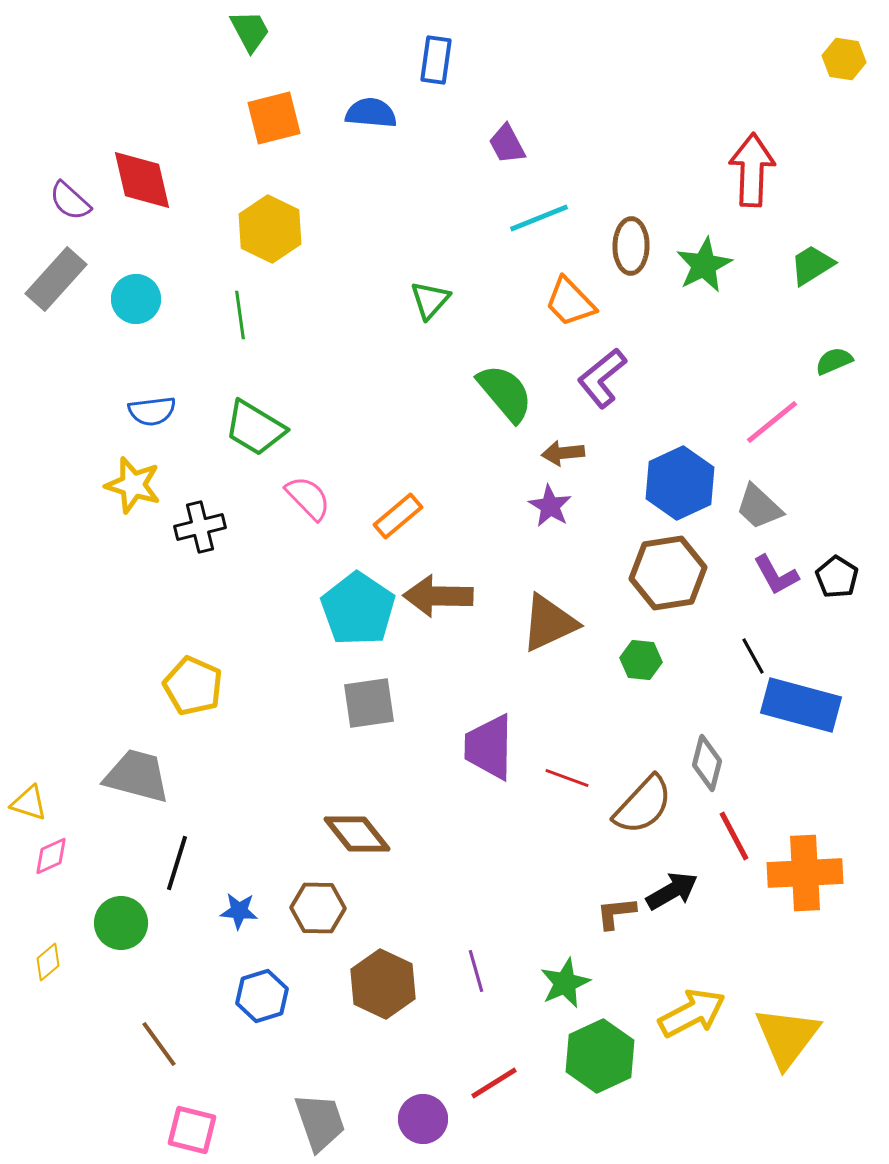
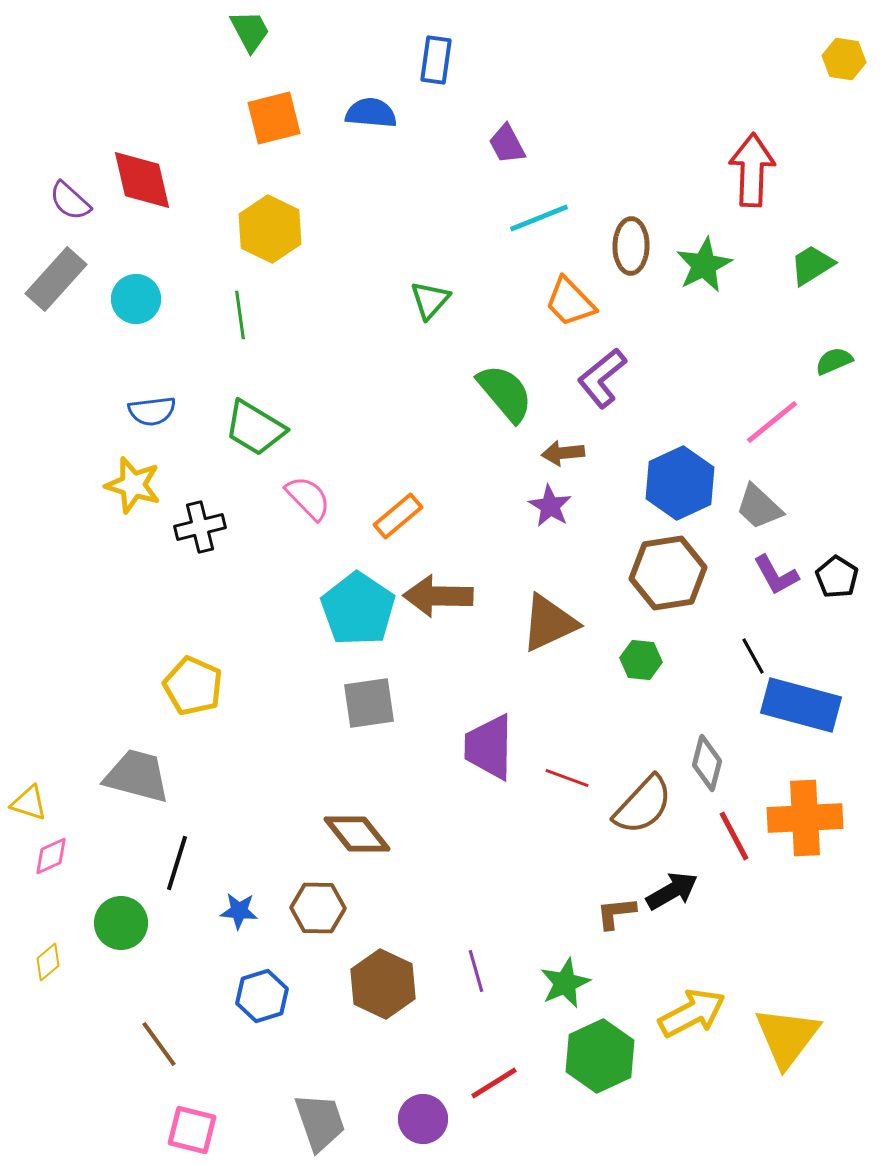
orange cross at (805, 873): moved 55 px up
